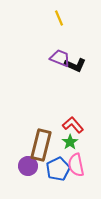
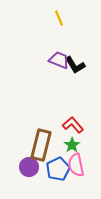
purple trapezoid: moved 1 px left, 2 px down
black L-shape: rotated 35 degrees clockwise
green star: moved 2 px right, 3 px down
purple circle: moved 1 px right, 1 px down
